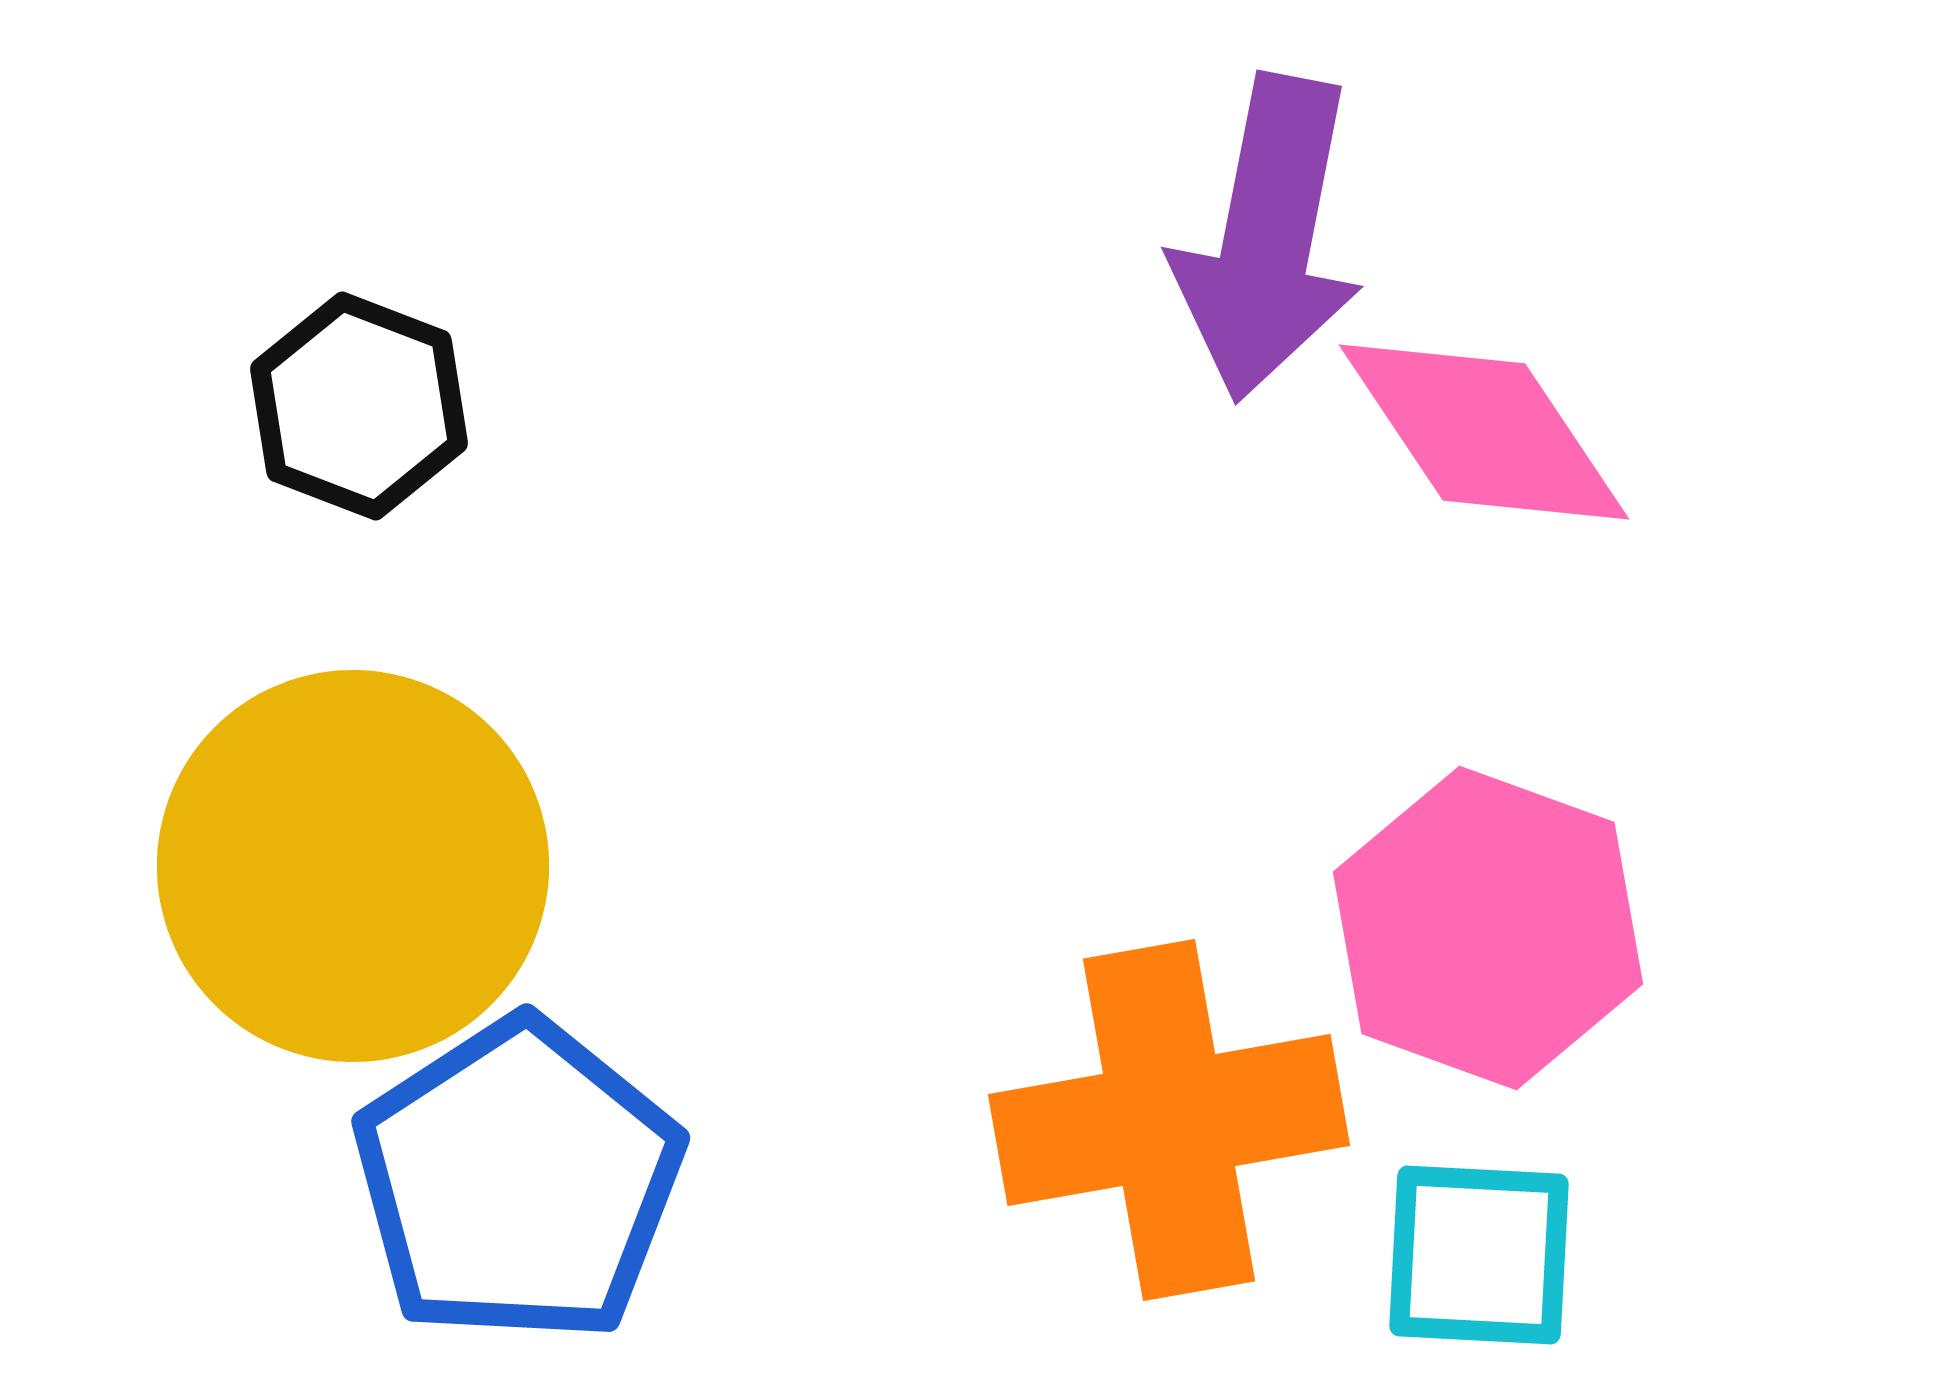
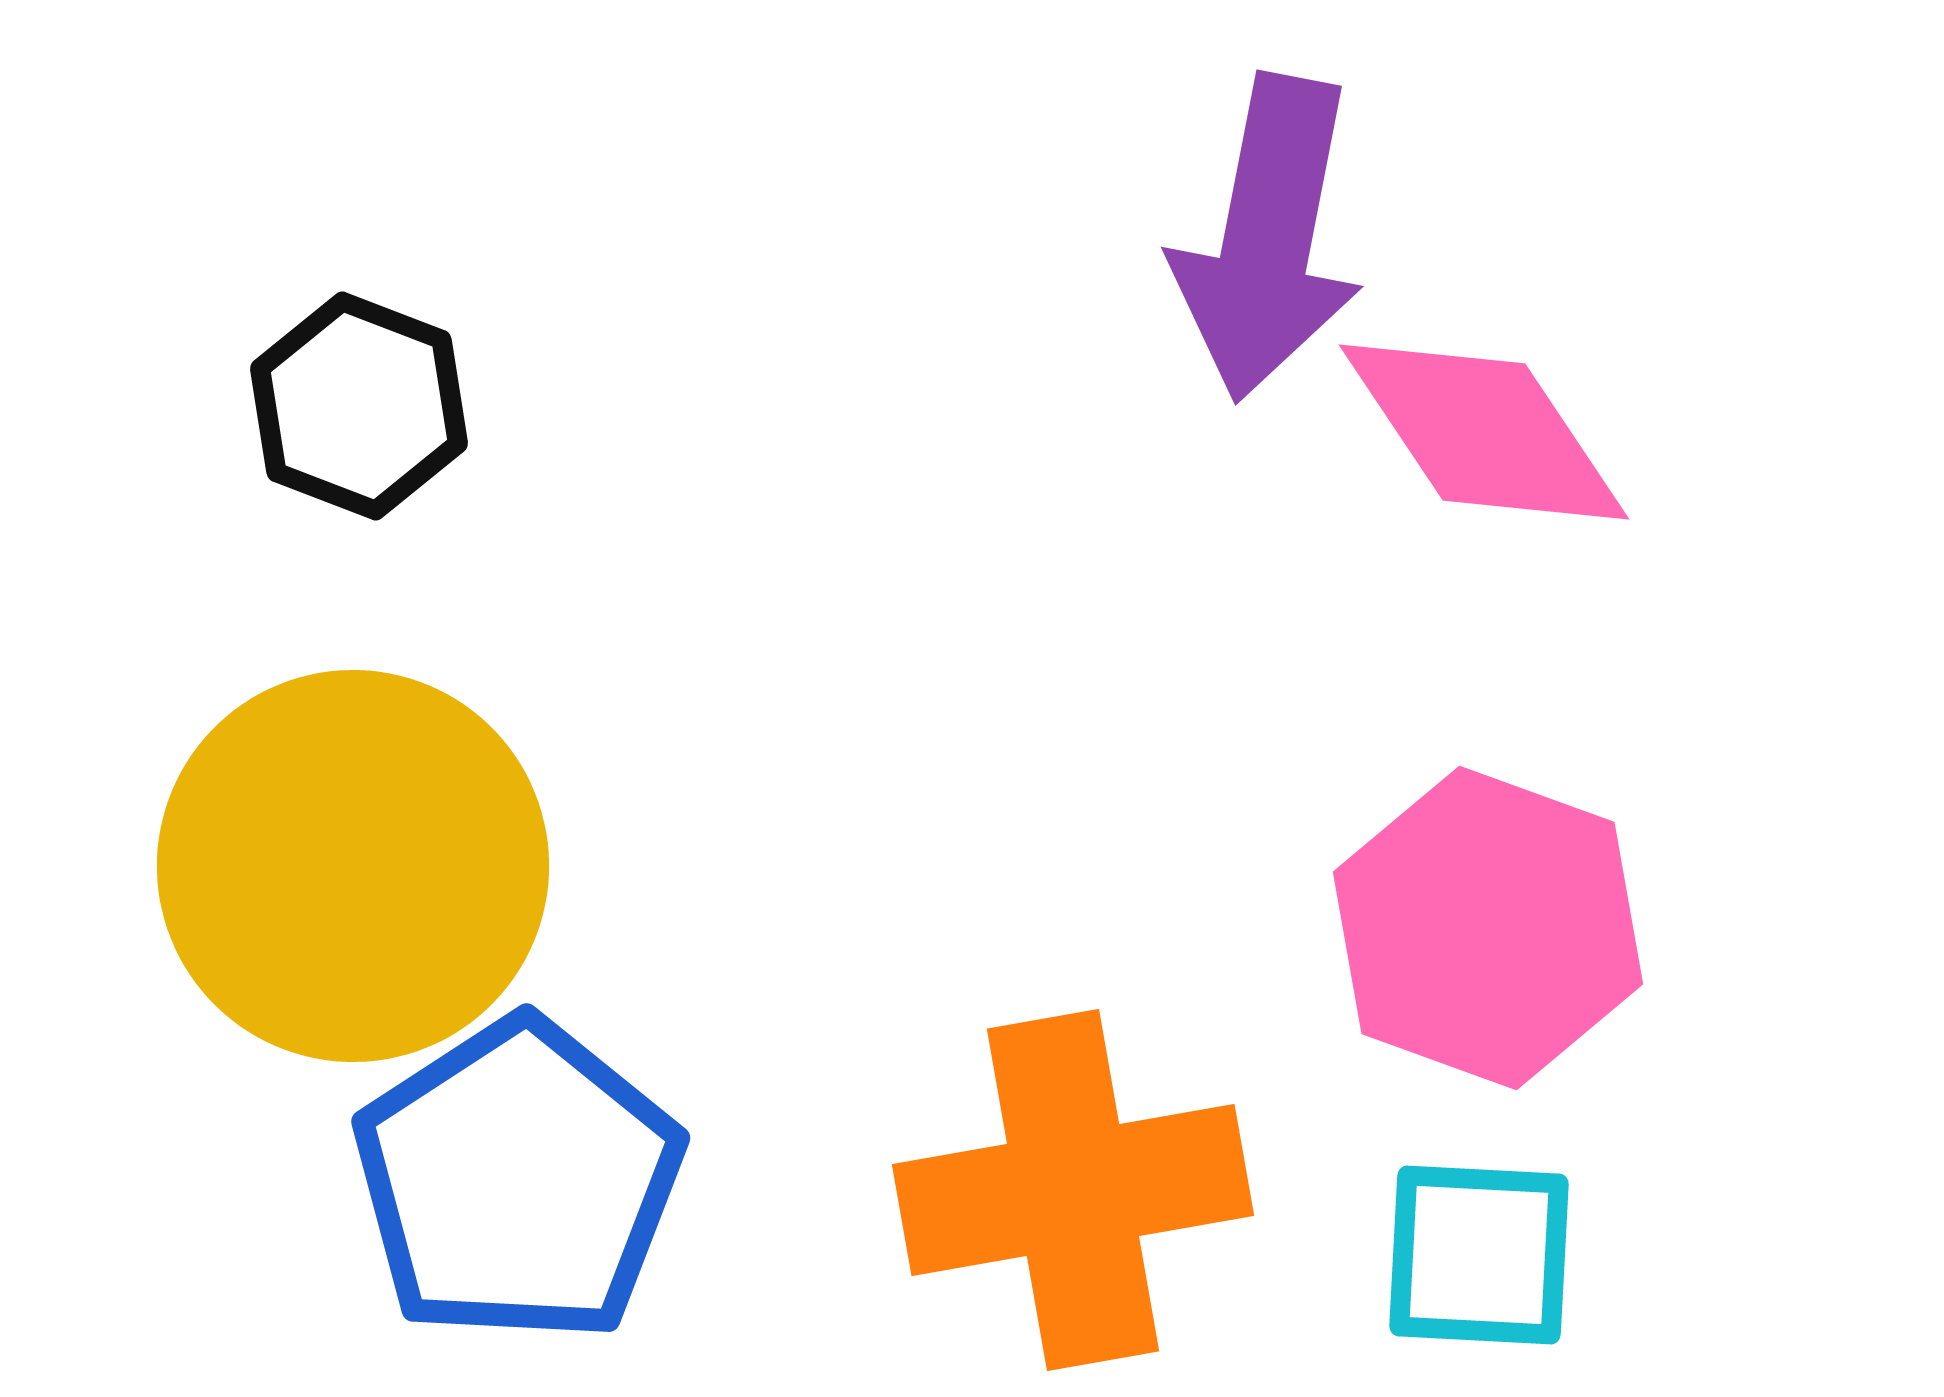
orange cross: moved 96 px left, 70 px down
